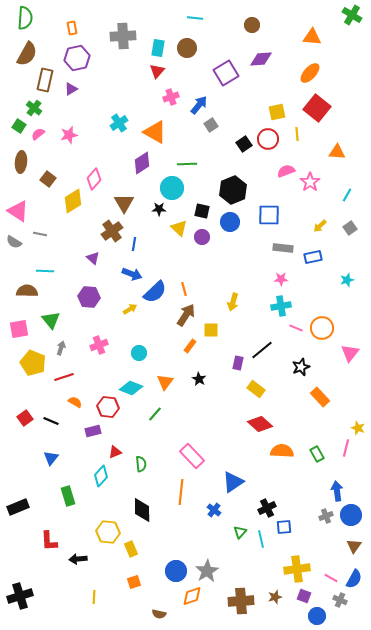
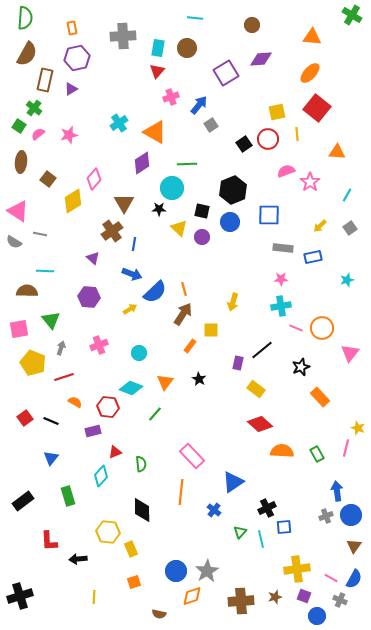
brown arrow at (186, 315): moved 3 px left, 1 px up
black rectangle at (18, 507): moved 5 px right, 6 px up; rotated 15 degrees counterclockwise
